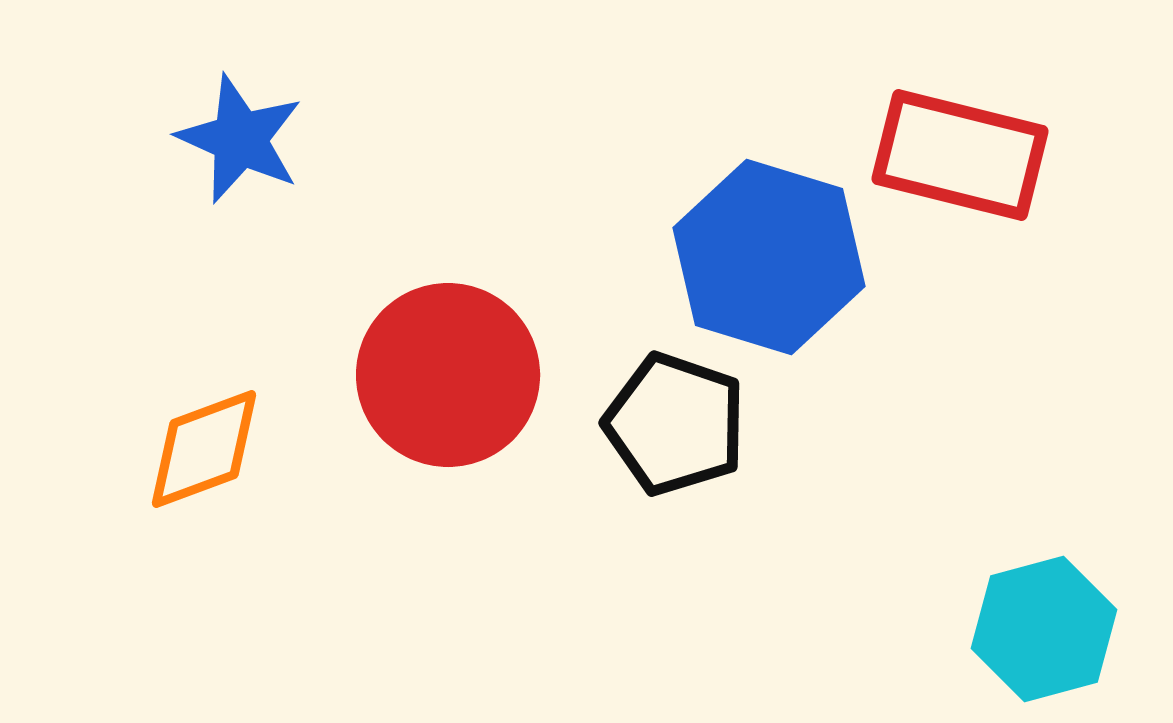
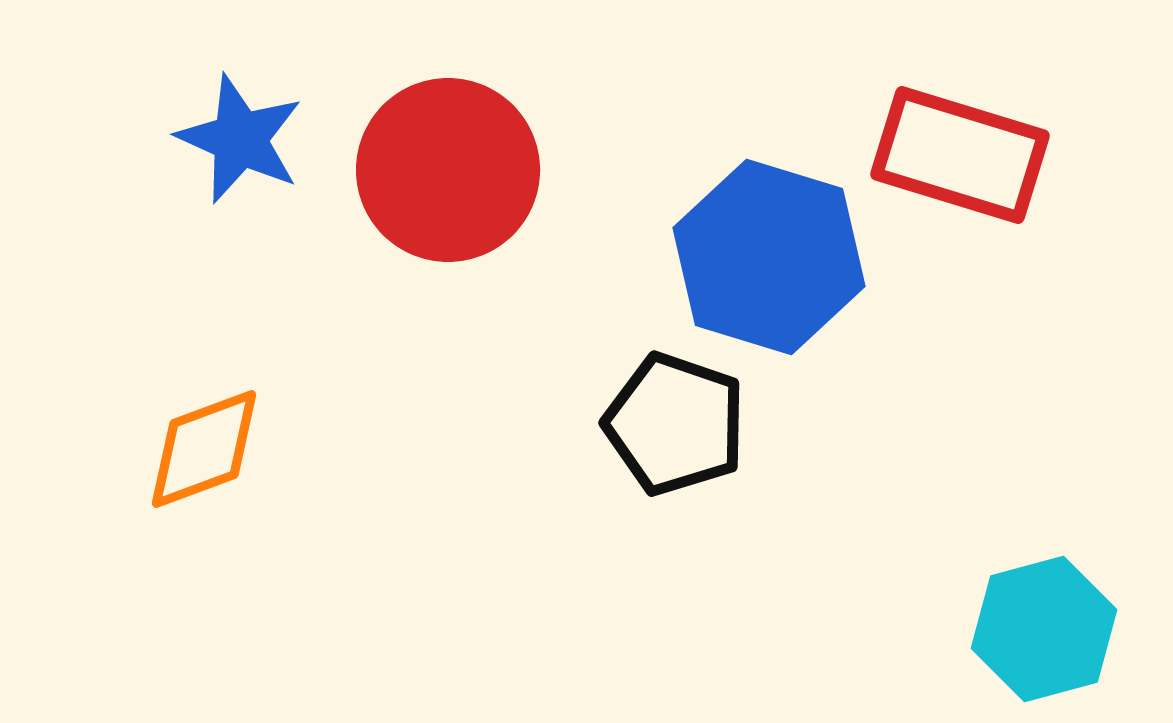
red rectangle: rotated 3 degrees clockwise
red circle: moved 205 px up
